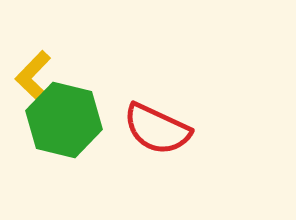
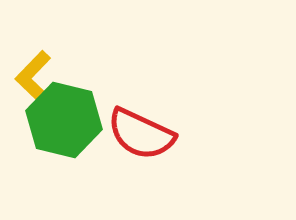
red semicircle: moved 16 px left, 5 px down
